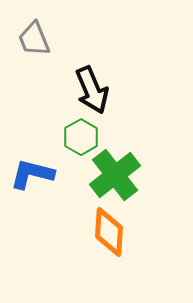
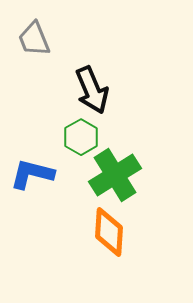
green cross: rotated 6 degrees clockwise
